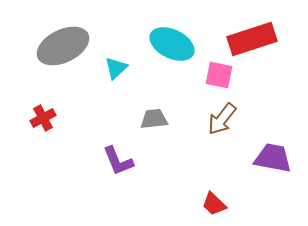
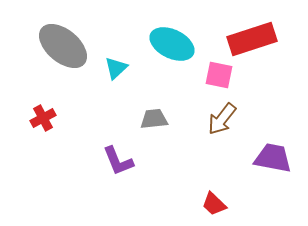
gray ellipse: rotated 66 degrees clockwise
